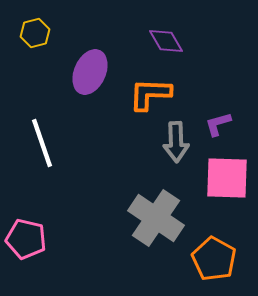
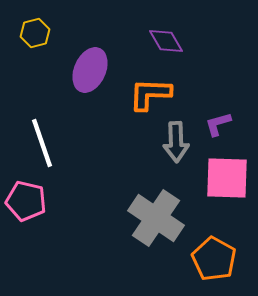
purple ellipse: moved 2 px up
pink pentagon: moved 38 px up
